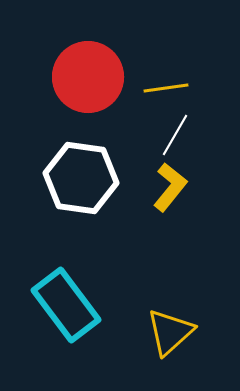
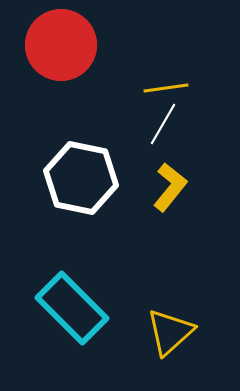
red circle: moved 27 px left, 32 px up
white line: moved 12 px left, 11 px up
white hexagon: rotated 4 degrees clockwise
cyan rectangle: moved 6 px right, 3 px down; rotated 8 degrees counterclockwise
